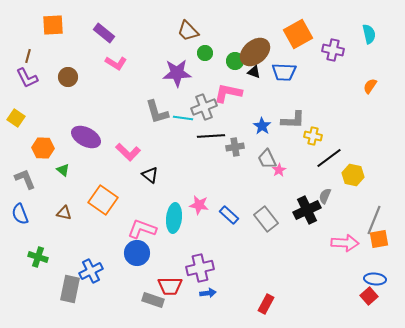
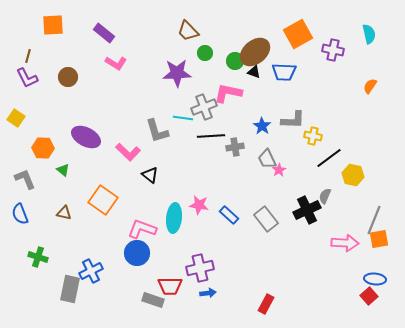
gray L-shape at (157, 112): moved 19 px down
